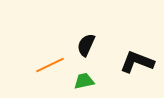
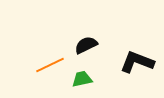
black semicircle: rotated 40 degrees clockwise
green trapezoid: moved 2 px left, 2 px up
